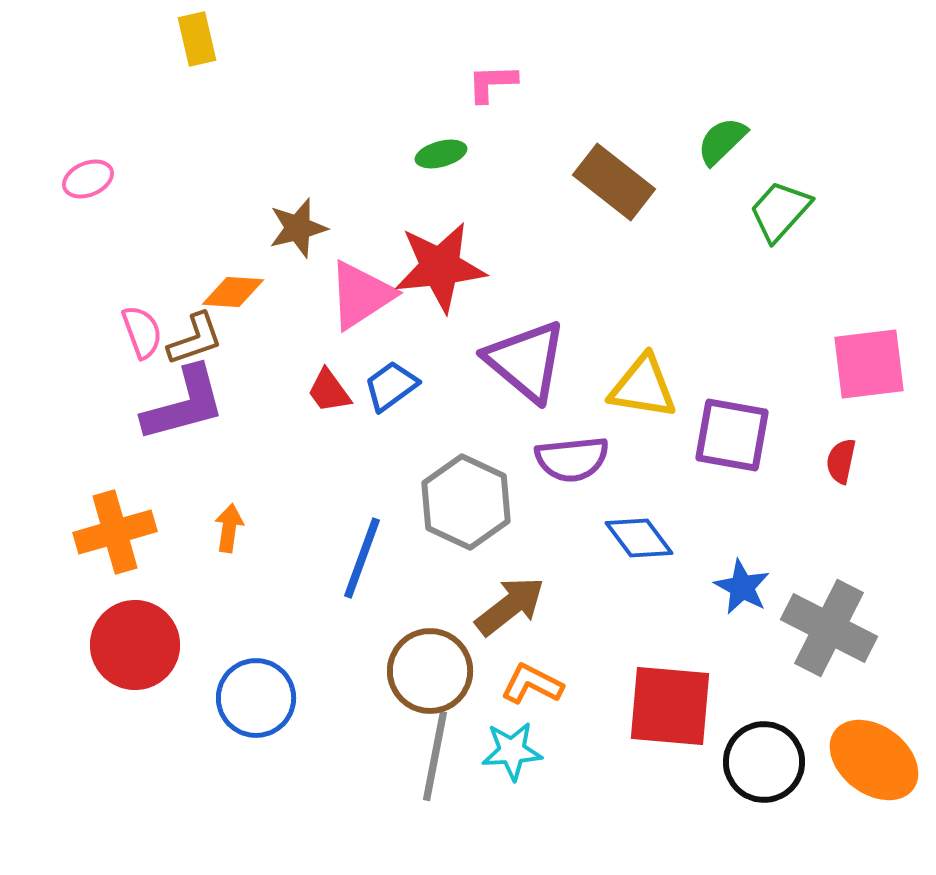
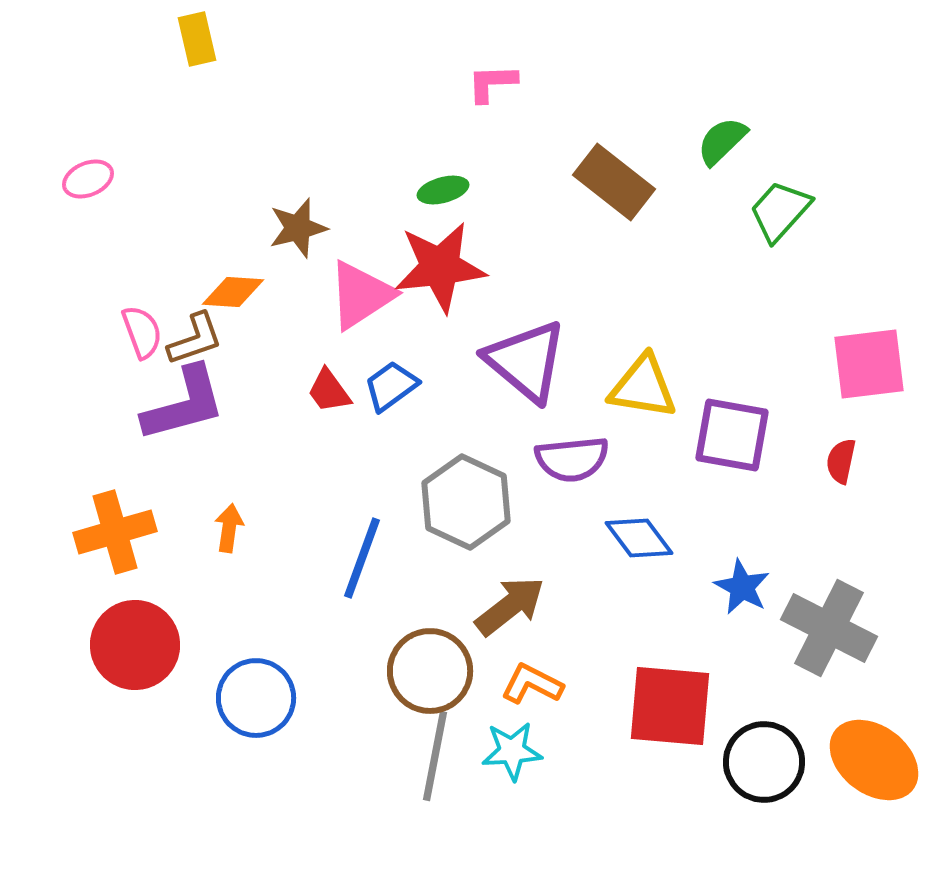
green ellipse: moved 2 px right, 36 px down
